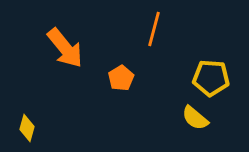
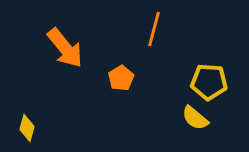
yellow pentagon: moved 2 px left, 4 px down
